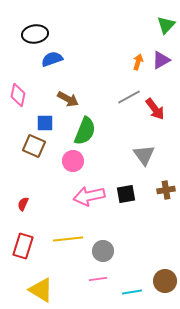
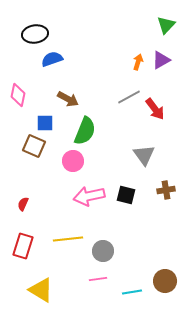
black square: moved 1 px down; rotated 24 degrees clockwise
